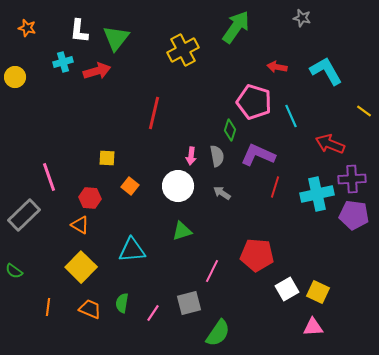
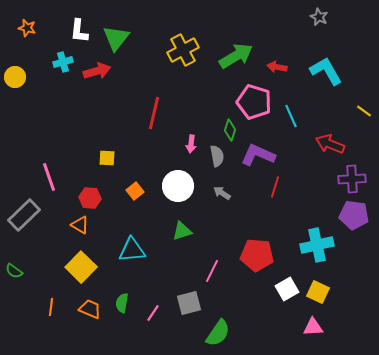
gray star at (302, 18): moved 17 px right, 1 px up; rotated 12 degrees clockwise
green arrow at (236, 27): moved 29 px down; rotated 24 degrees clockwise
pink arrow at (191, 156): moved 12 px up
orange square at (130, 186): moved 5 px right, 5 px down; rotated 12 degrees clockwise
cyan cross at (317, 194): moved 51 px down
orange line at (48, 307): moved 3 px right
